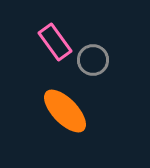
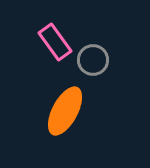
orange ellipse: rotated 72 degrees clockwise
